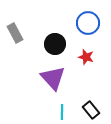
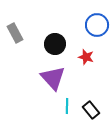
blue circle: moved 9 px right, 2 px down
cyan line: moved 5 px right, 6 px up
